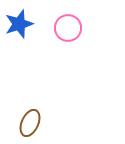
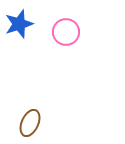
pink circle: moved 2 px left, 4 px down
